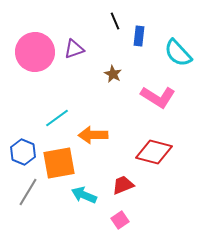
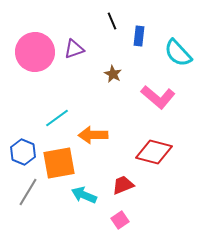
black line: moved 3 px left
pink L-shape: rotated 8 degrees clockwise
